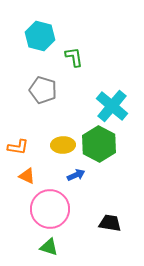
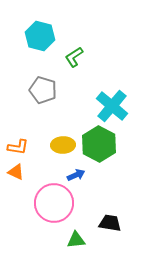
green L-shape: rotated 115 degrees counterclockwise
orange triangle: moved 11 px left, 4 px up
pink circle: moved 4 px right, 6 px up
green triangle: moved 27 px right, 7 px up; rotated 24 degrees counterclockwise
